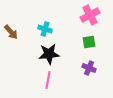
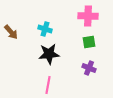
pink cross: moved 2 px left, 1 px down; rotated 30 degrees clockwise
pink line: moved 5 px down
